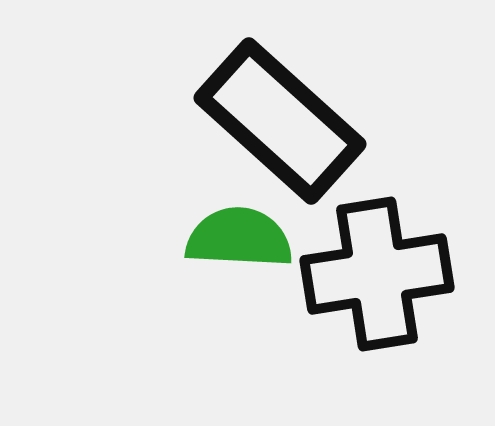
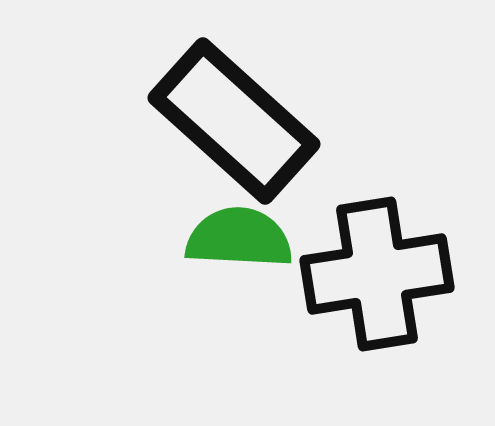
black rectangle: moved 46 px left
